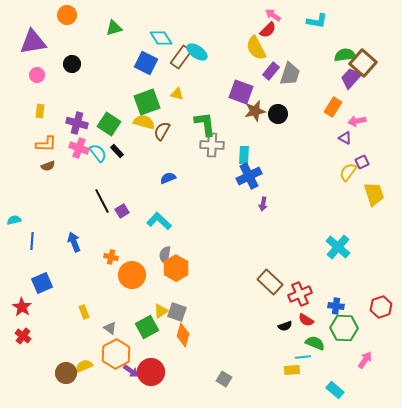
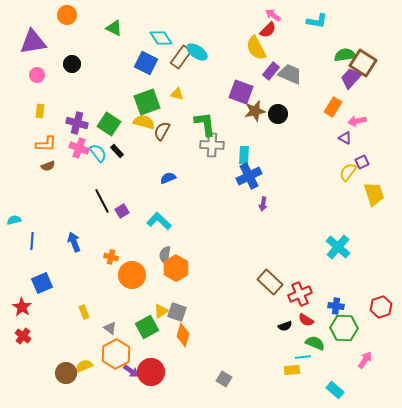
green triangle at (114, 28): rotated 42 degrees clockwise
brown square at (363, 63): rotated 8 degrees counterclockwise
gray trapezoid at (290, 74): rotated 85 degrees counterclockwise
